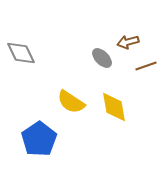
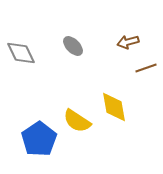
gray ellipse: moved 29 px left, 12 px up
brown line: moved 2 px down
yellow semicircle: moved 6 px right, 19 px down
